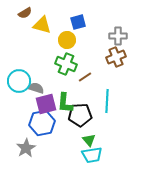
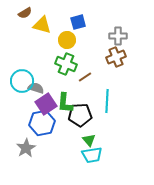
cyan circle: moved 3 px right
purple square: rotated 20 degrees counterclockwise
